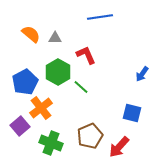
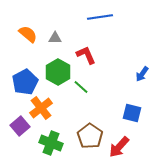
orange semicircle: moved 3 px left
brown pentagon: rotated 15 degrees counterclockwise
